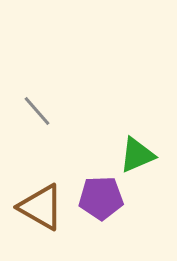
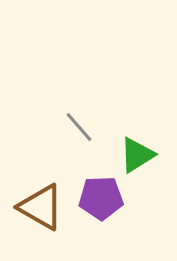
gray line: moved 42 px right, 16 px down
green triangle: rotated 9 degrees counterclockwise
